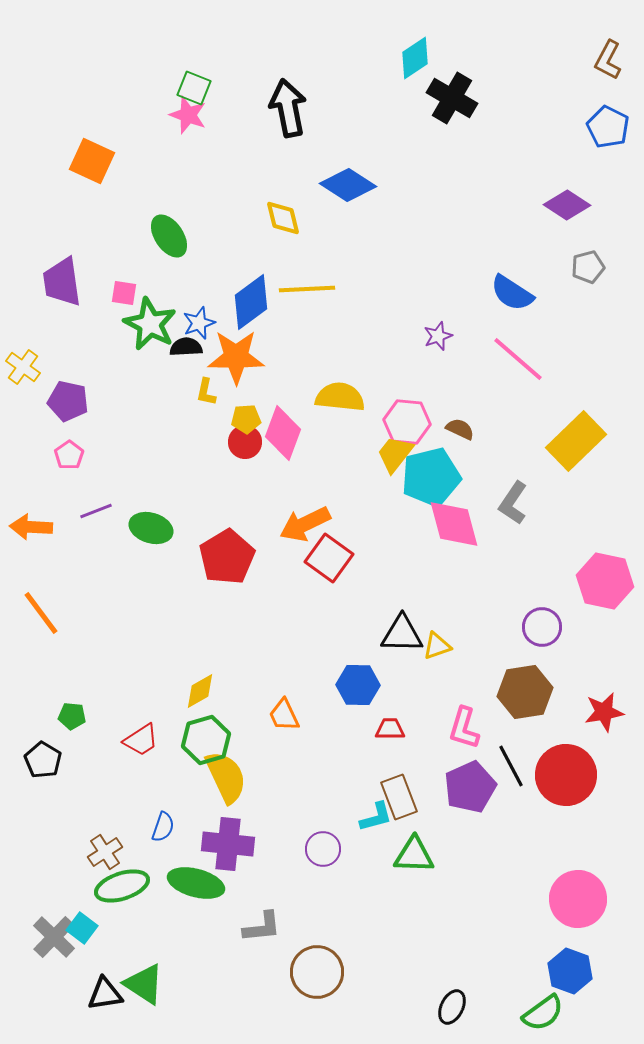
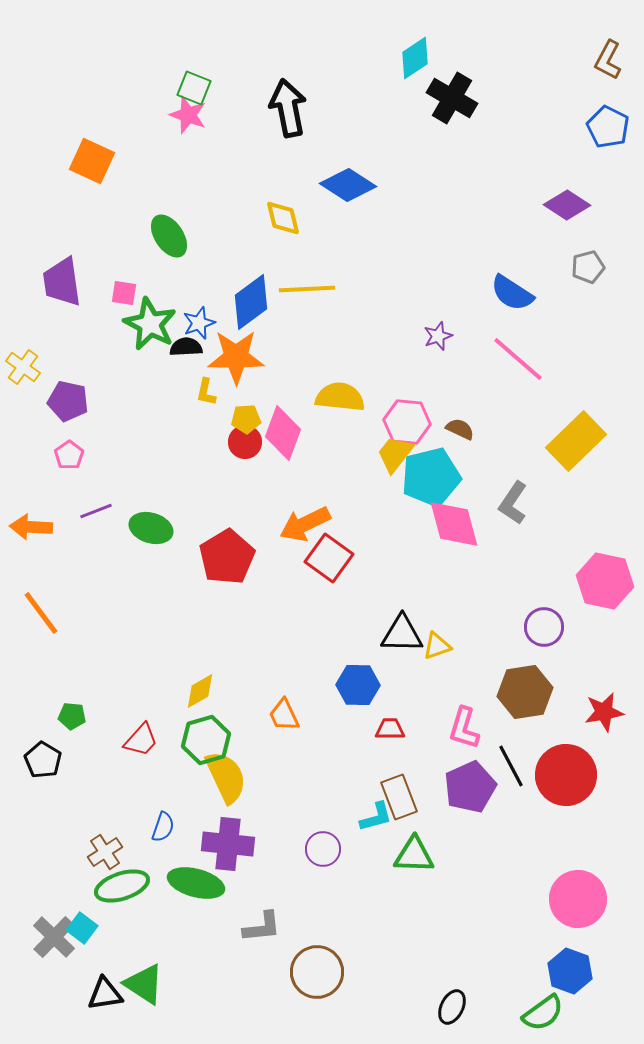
purple circle at (542, 627): moved 2 px right
red trapezoid at (141, 740): rotated 15 degrees counterclockwise
